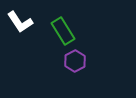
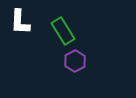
white L-shape: rotated 36 degrees clockwise
